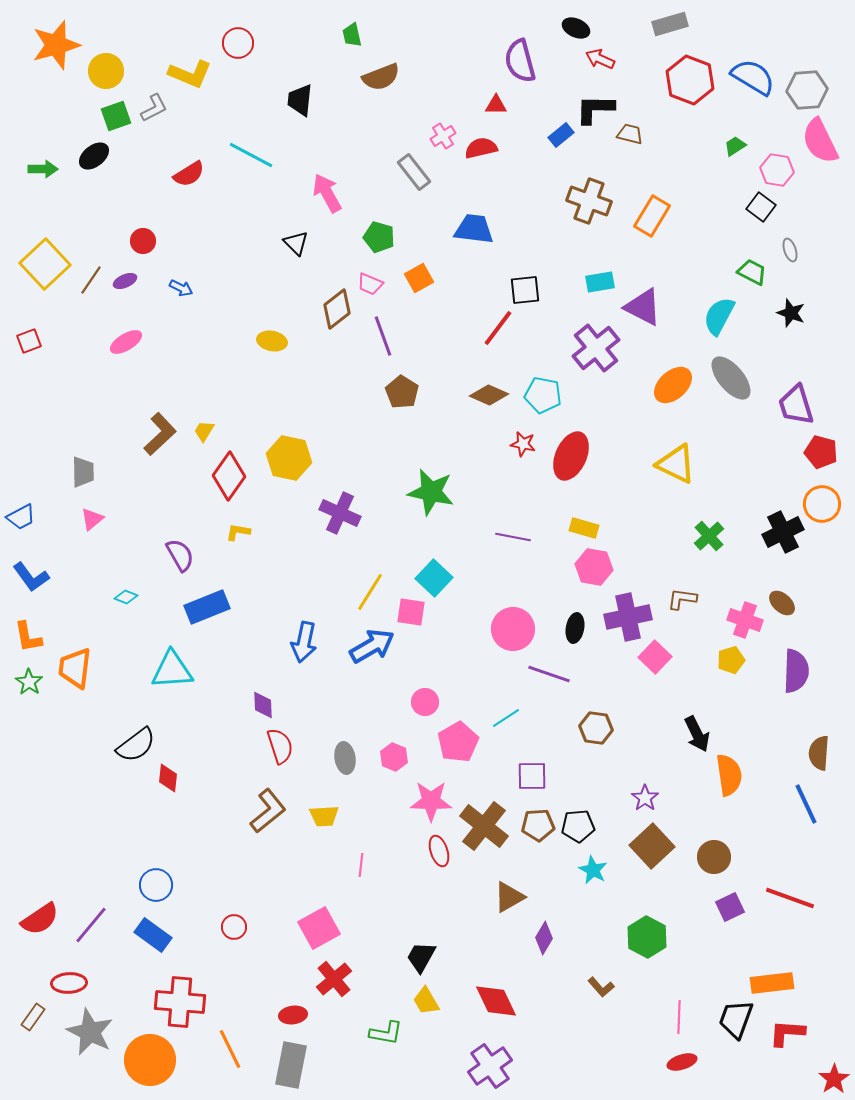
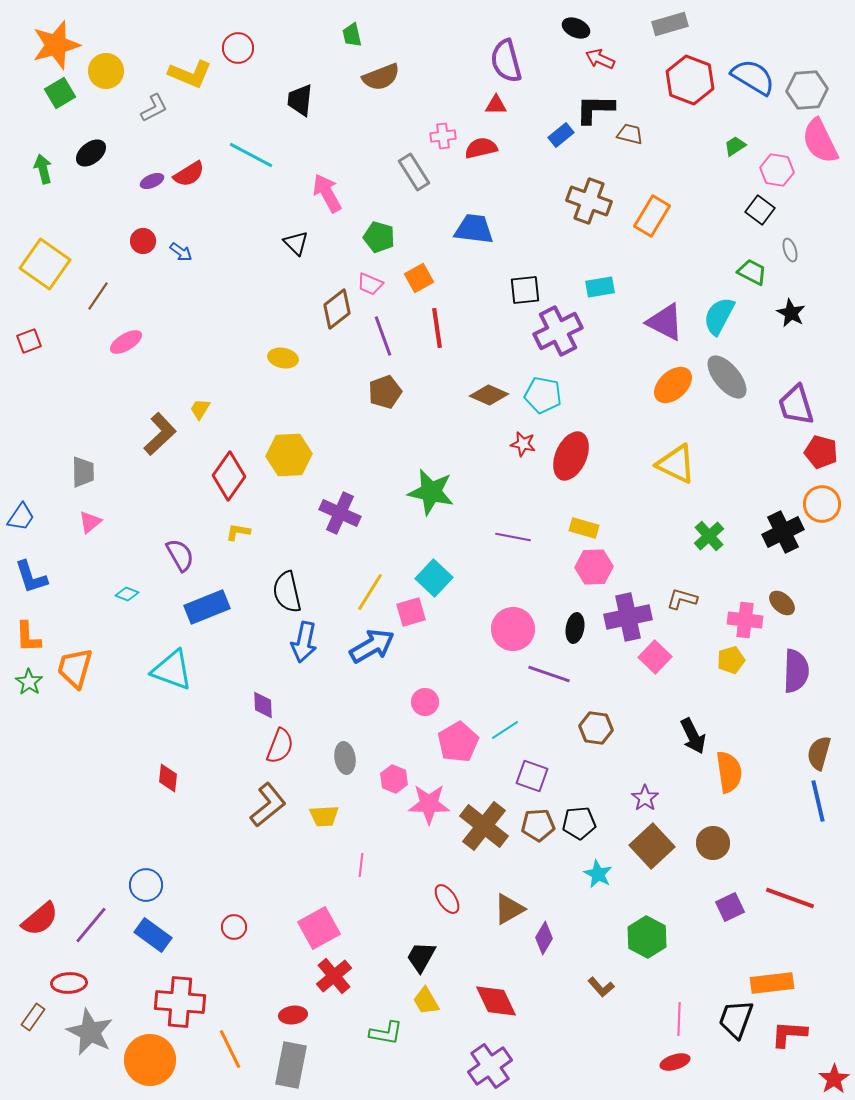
red circle at (238, 43): moved 5 px down
purple semicircle at (520, 61): moved 14 px left
green square at (116, 116): moved 56 px left, 23 px up; rotated 12 degrees counterclockwise
pink cross at (443, 136): rotated 25 degrees clockwise
black ellipse at (94, 156): moved 3 px left, 3 px up
green arrow at (43, 169): rotated 104 degrees counterclockwise
gray rectangle at (414, 172): rotated 6 degrees clockwise
black square at (761, 207): moved 1 px left, 3 px down
yellow square at (45, 264): rotated 12 degrees counterclockwise
brown line at (91, 280): moved 7 px right, 16 px down
purple ellipse at (125, 281): moved 27 px right, 100 px up
cyan rectangle at (600, 282): moved 5 px down
blue arrow at (181, 288): moved 36 px up; rotated 10 degrees clockwise
purple triangle at (643, 307): moved 22 px right, 15 px down
black star at (791, 313): rotated 8 degrees clockwise
red line at (498, 328): moved 61 px left; rotated 45 degrees counterclockwise
yellow ellipse at (272, 341): moved 11 px right, 17 px down
purple cross at (596, 348): moved 38 px left, 17 px up; rotated 12 degrees clockwise
gray ellipse at (731, 378): moved 4 px left, 1 px up
brown pentagon at (402, 392): moved 17 px left; rotated 20 degrees clockwise
yellow trapezoid at (204, 431): moved 4 px left, 22 px up
yellow hexagon at (289, 458): moved 3 px up; rotated 15 degrees counterclockwise
blue trapezoid at (21, 517): rotated 28 degrees counterclockwise
pink triangle at (92, 519): moved 2 px left, 3 px down
pink hexagon at (594, 567): rotated 12 degrees counterclockwise
blue L-shape at (31, 577): rotated 18 degrees clockwise
cyan diamond at (126, 597): moved 1 px right, 3 px up
brown L-shape at (682, 599): rotated 8 degrees clockwise
pink square at (411, 612): rotated 24 degrees counterclockwise
pink cross at (745, 620): rotated 12 degrees counterclockwise
orange L-shape at (28, 637): rotated 8 degrees clockwise
orange trapezoid at (75, 668): rotated 9 degrees clockwise
cyan triangle at (172, 670): rotated 24 degrees clockwise
cyan line at (506, 718): moved 1 px left, 12 px down
black arrow at (697, 734): moved 4 px left, 2 px down
black semicircle at (136, 745): moved 151 px right, 153 px up; rotated 114 degrees clockwise
red semicircle at (280, 746): rotated 39 degrees clockwise
brown semicircle at (819, 753): rotated 12 degrees clockwise
pink hexagon at (394, 757): moved 22 px down
orange semicircle at (729, 775): moved 3 px up
purple square at (532, 776): rotated 20 degrees clockwise
pink star at (431, 801): moved 2 px left, 3 px down
blue line at (806, 804): moved 12 px right, 3 px up; rotated 12 degrees clockwise
brown L-shape at (268, 811): moved 6 px up
black pentagon at (578, 826): moved 1 px right, 3 px up
red ellipse at (439, 851): moved 8 px right, 48 px down; rotated 16 degrees counterclockwise
brown circle at (714, 857): moved 1 px left, 14 px up
cyan star at (593, 870): moved 5 px right, 4 px down
blue circle at (156, 885): moved 10 px left
brown triangle at (509, 897): moved 12 px down
red semicircle at (40, 919): rotated 6 degrees counterclockwise
red cross at (334, 979): moved 3 px up
pink line at (679, 1017): moved 2 px down
red L-shape at (787, 1033): moved 2 px right, 1 px down
red ellipse at (682, 1062): moved 7 px left
